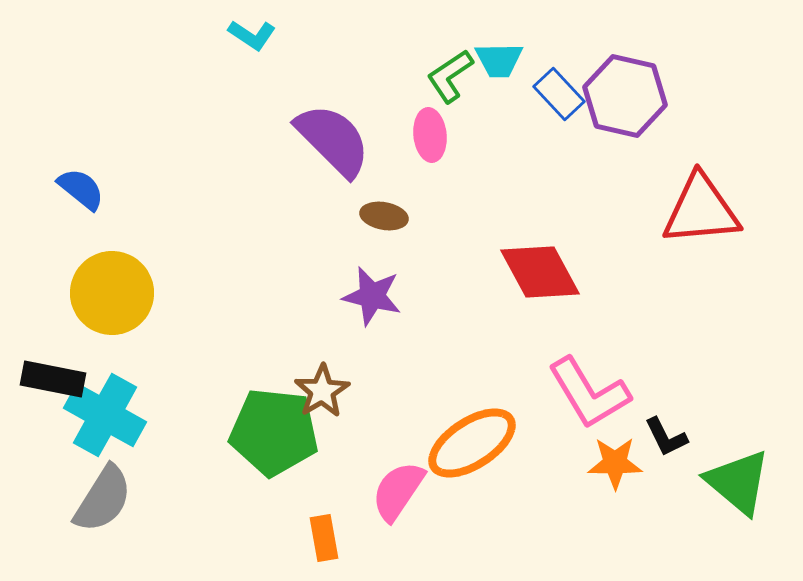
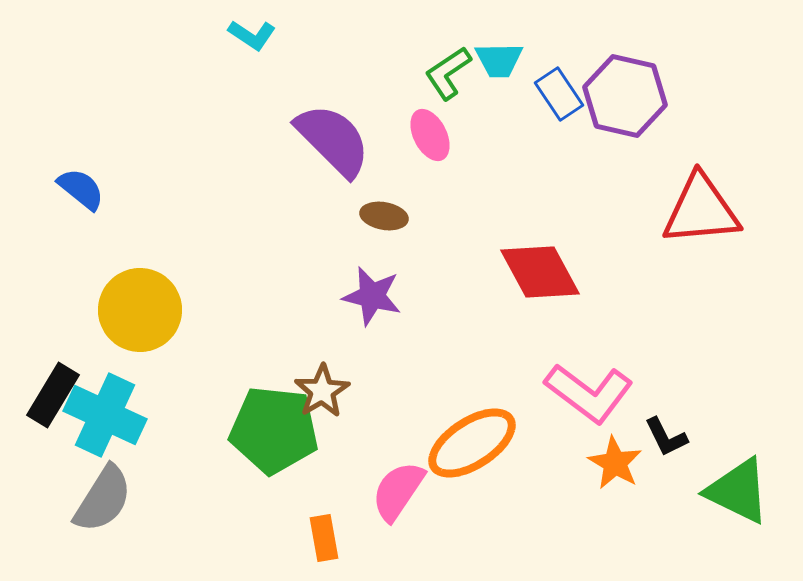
green L-shape: moved 2 px left, 3 px up
blue rectangle: rotated 9 degrees clockwise
pink ellipse: rotated 21 degrees counterclockwise
yellow circle: moved 28 px right, 17 px down
black rectangle: moved 16 px down; rotated 70 degrees counterclockwise
pink L-shape: rotated 22 degrees counterclockwise
cyan cross: rotated 4 degrees counterclockwise
green pentagon: moved 2 px up
orange star: rotated 30 degrees clockwise
green triangle: moved 9 px down; rotated 14 degrees counterclockwise
